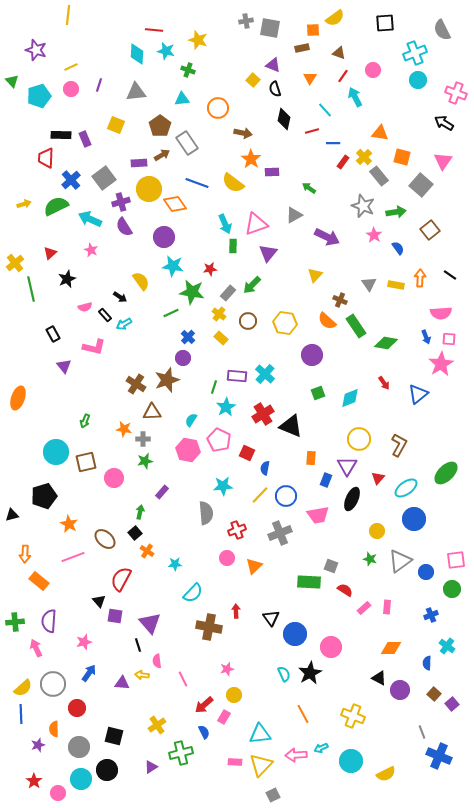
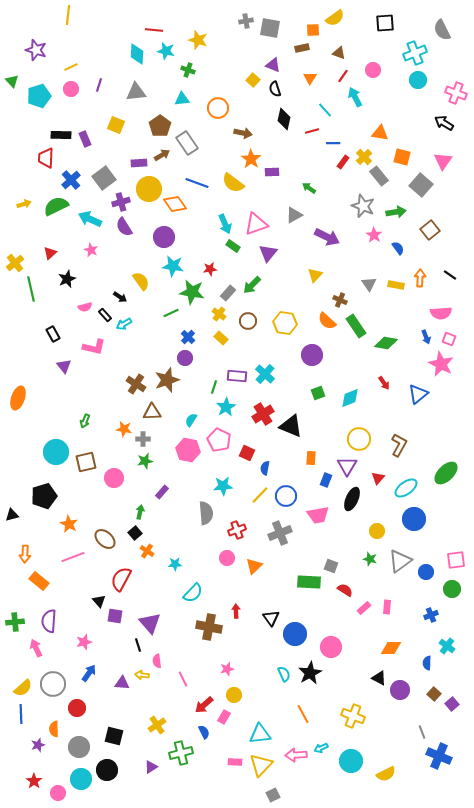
green rectangle at (233, 246): rotated 56 degrees counterclockwise
pink square at (449, 339): rotated 16 degrees clockwise
purple circle at (183, 358): moved 2 px right
pink star at (441, 364): rotated 15 degrees counterclockwise
